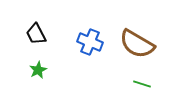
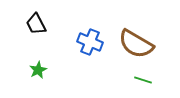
black trapezoid: moved 10 px up
brown semicircle: moved 1 px left
green line: moved 1 px right, 4 px up
